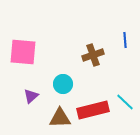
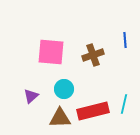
pink square: moved 28 px right
cyan circle: moved 1 px right, 5 px down
cyan line: moved 1 px left, 2 px down; rotated 60 degrees clockwise
red rectangle: moved 1 px down
